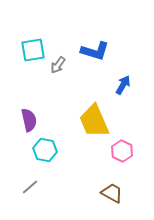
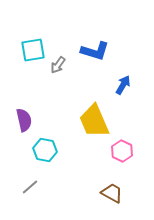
purple semicircle: moved 5 px left
